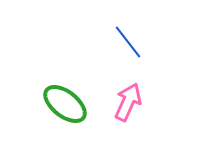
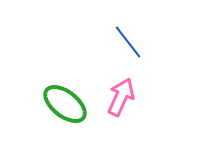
pink arrow: moved 7 px left, 5 px up
